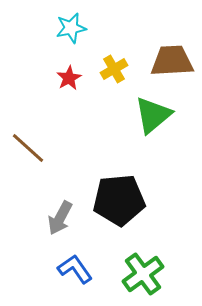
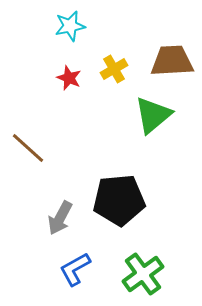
cyan star: moved 1 px left, 2 px up
red star: rotated 20 degrees counterclockwise
blue L-shape: rotated 84 degrees counterclockwise
